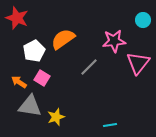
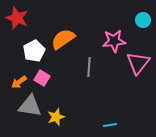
gray line: rotated 42 degrees counterclockwise
orange arrow: rotated 70 degrees counterclockwise
